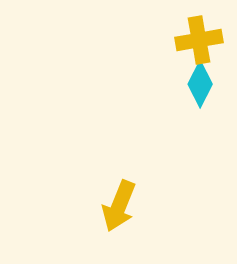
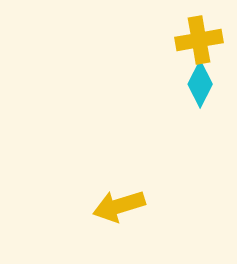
yellow arrow: rotated 51 degrees clockwise
